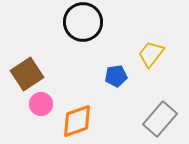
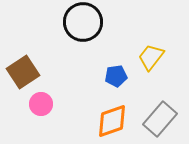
yellow trapezoid: moved 3 px down
brown square: moved 4 px left, 2 px up
orange diamond: moved 35 px right
